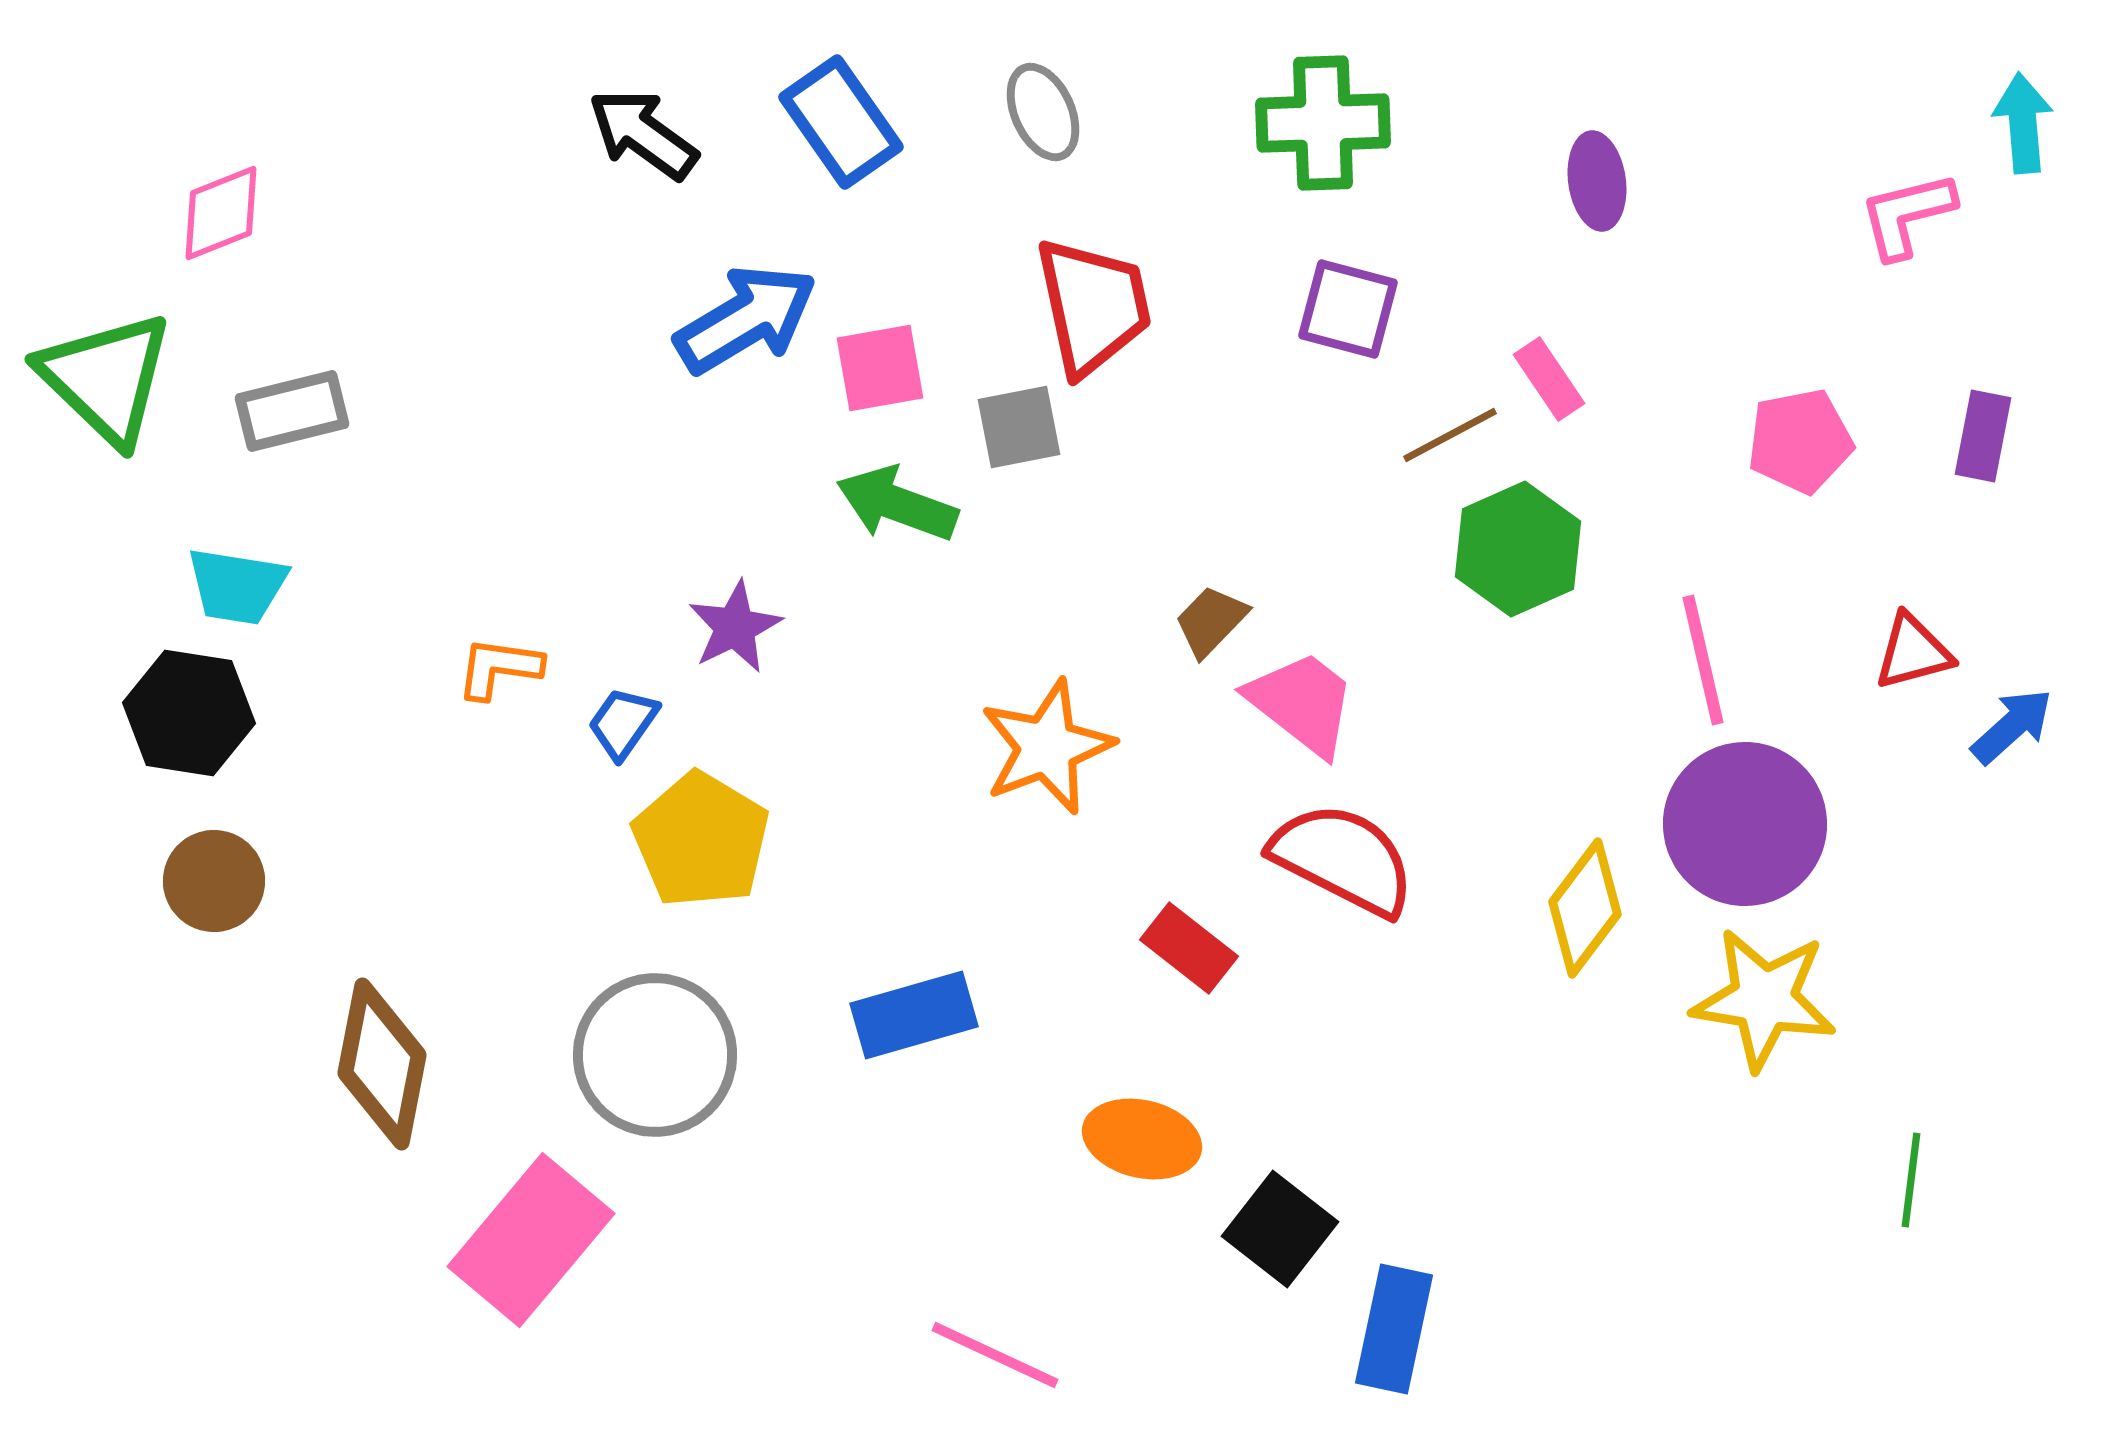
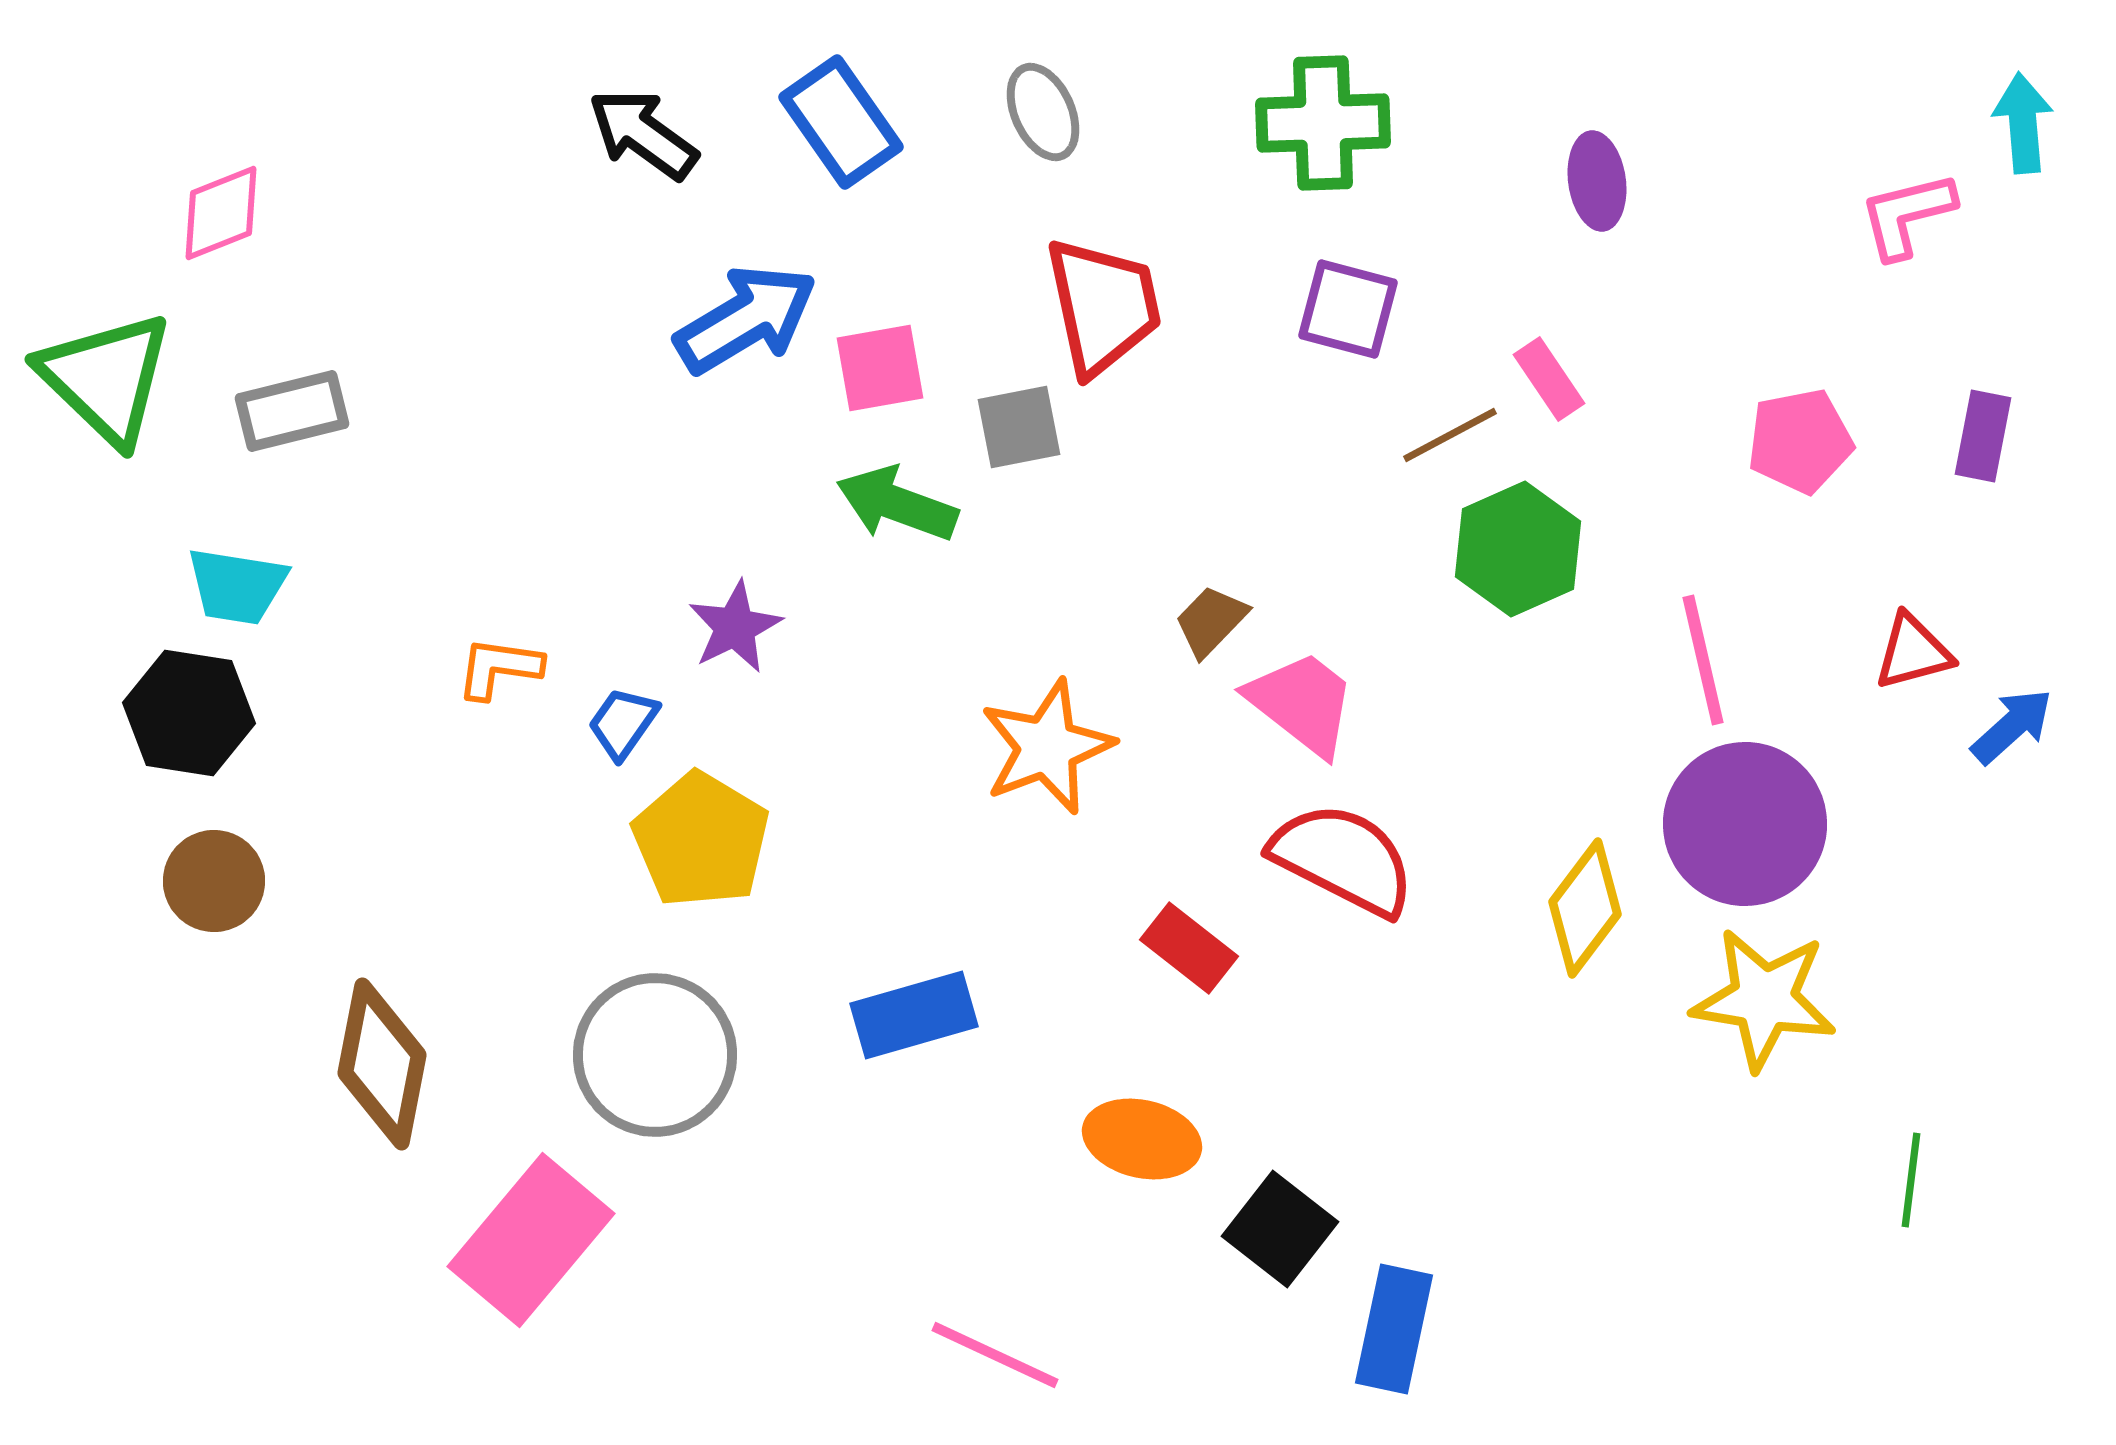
red trapezoid at (1093, 306): moved 10 px right
